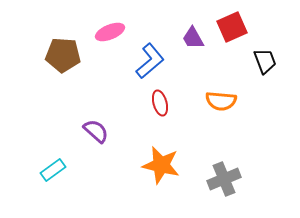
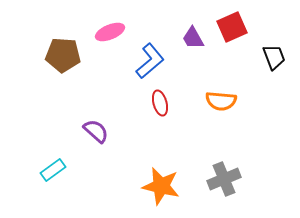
black trapezoid: moved 9 px right, 4 px up
orange star: moved 21 px down
